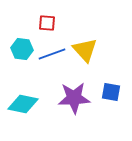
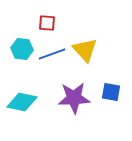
cyan diamond: moved 1 px left, 2 px up
